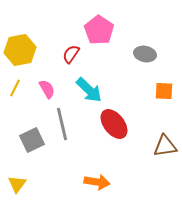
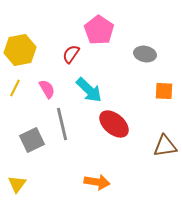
red ellipse: rotated 12 degrees counterclockwise
